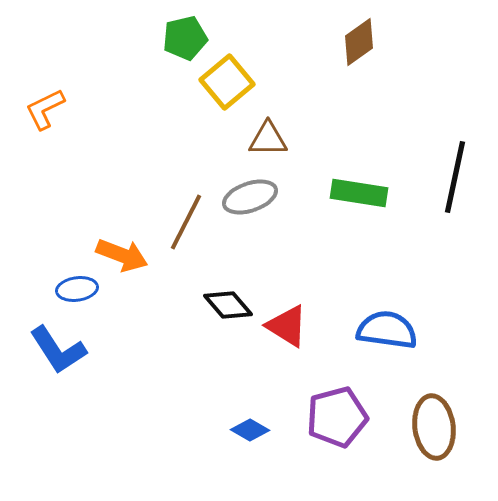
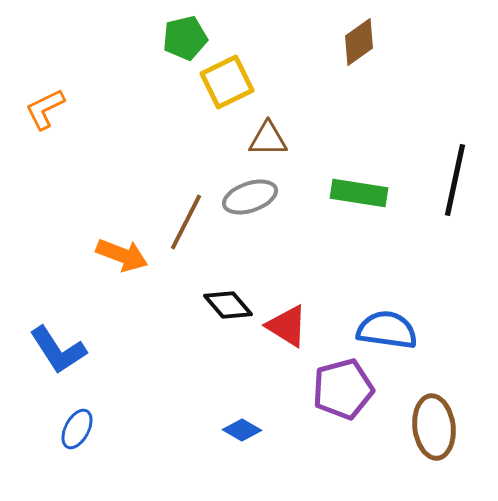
yellow square: rotated 14 degrees clockwise
black line: moved 3 px down
blue ellipse: moved 140 px down; rotated 54 degrees counterclockwise
purple pentagon: moved 6 px right, 28 px up
blue diamond: moved 8 px left
